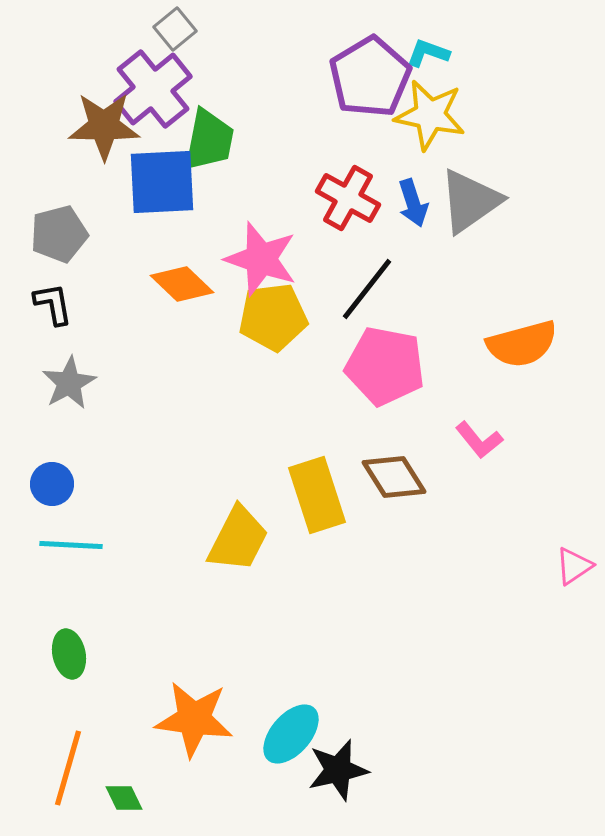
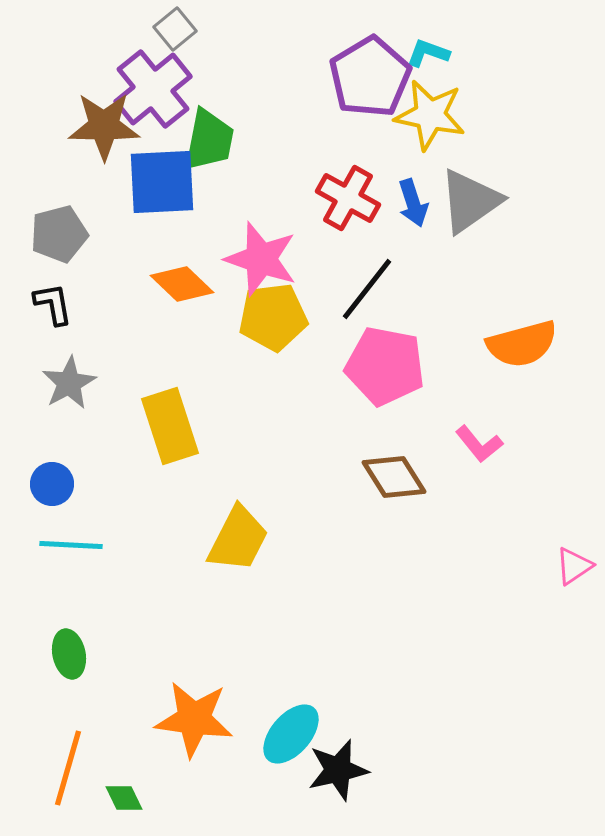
pink L-shape: moved 4 px down
yellow rectangle: moved 147 px left, 69 px up
